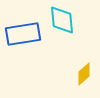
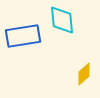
blue rectangle: moved 2 px down
